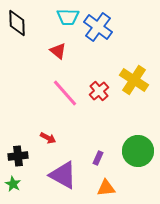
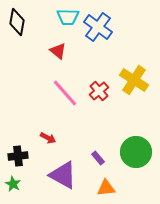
black diamond: moved 1 px up; rotated 12 degrees clockwise
green circle: moved 2 px left, 1 px down
purple rectangle: rotated 64 degrees counterclockwise
